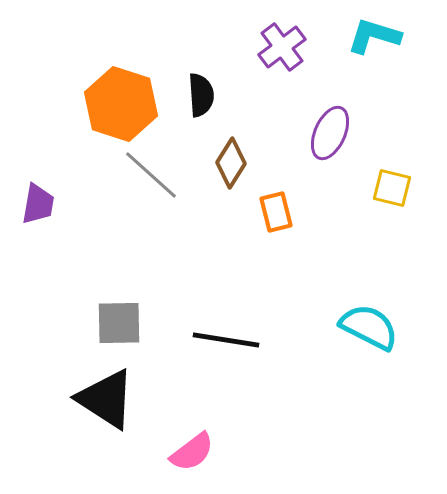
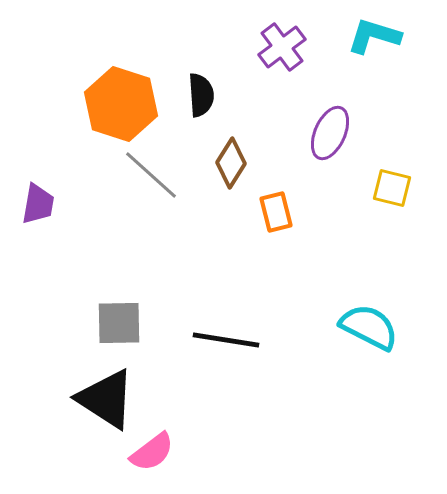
pink semicircle: moved 40 px left
